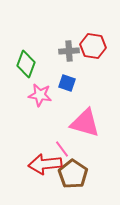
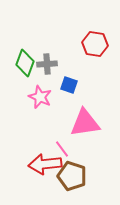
red hexagon: moved 2 px right, 2 px up
gray cross: moved 22 px left, 13 px down
green diamond: moved 1 px left, 1 px up
blue square: moved 2 px right, 2 px down
pink star: moved 2 px down; rotated 15 degrees clockwise
pink triangle: rotated 24 degrees counterclockwise
brown pentagon: moved 1 px left, 2 px down; rotated 16 degrees counterclockwise
